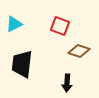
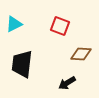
brown diamond: moved 2 px right, 3 px down; rotated 15 degrees counterclockwise
black arrow: rotated 54 degrees clockwise
